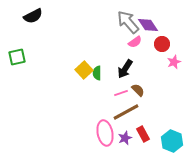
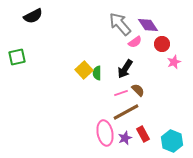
gray arrow: moved 8 px left, 2 px down
